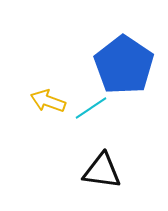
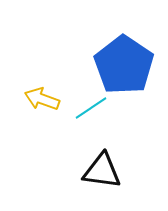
yellow arrow: moved 6 px left, 2 px up
